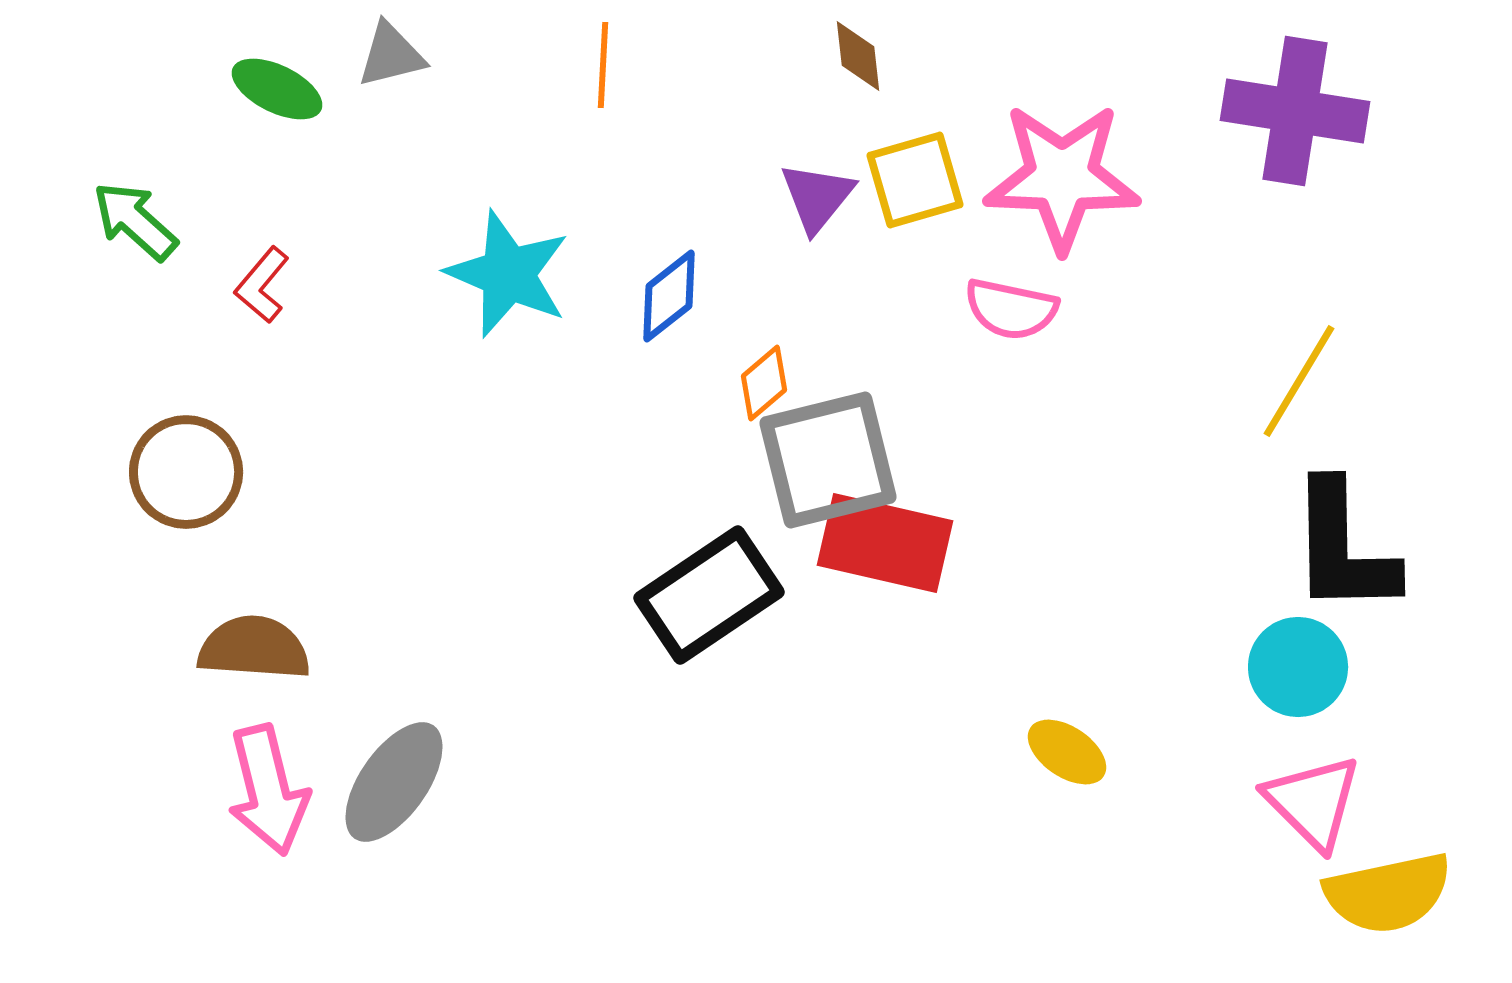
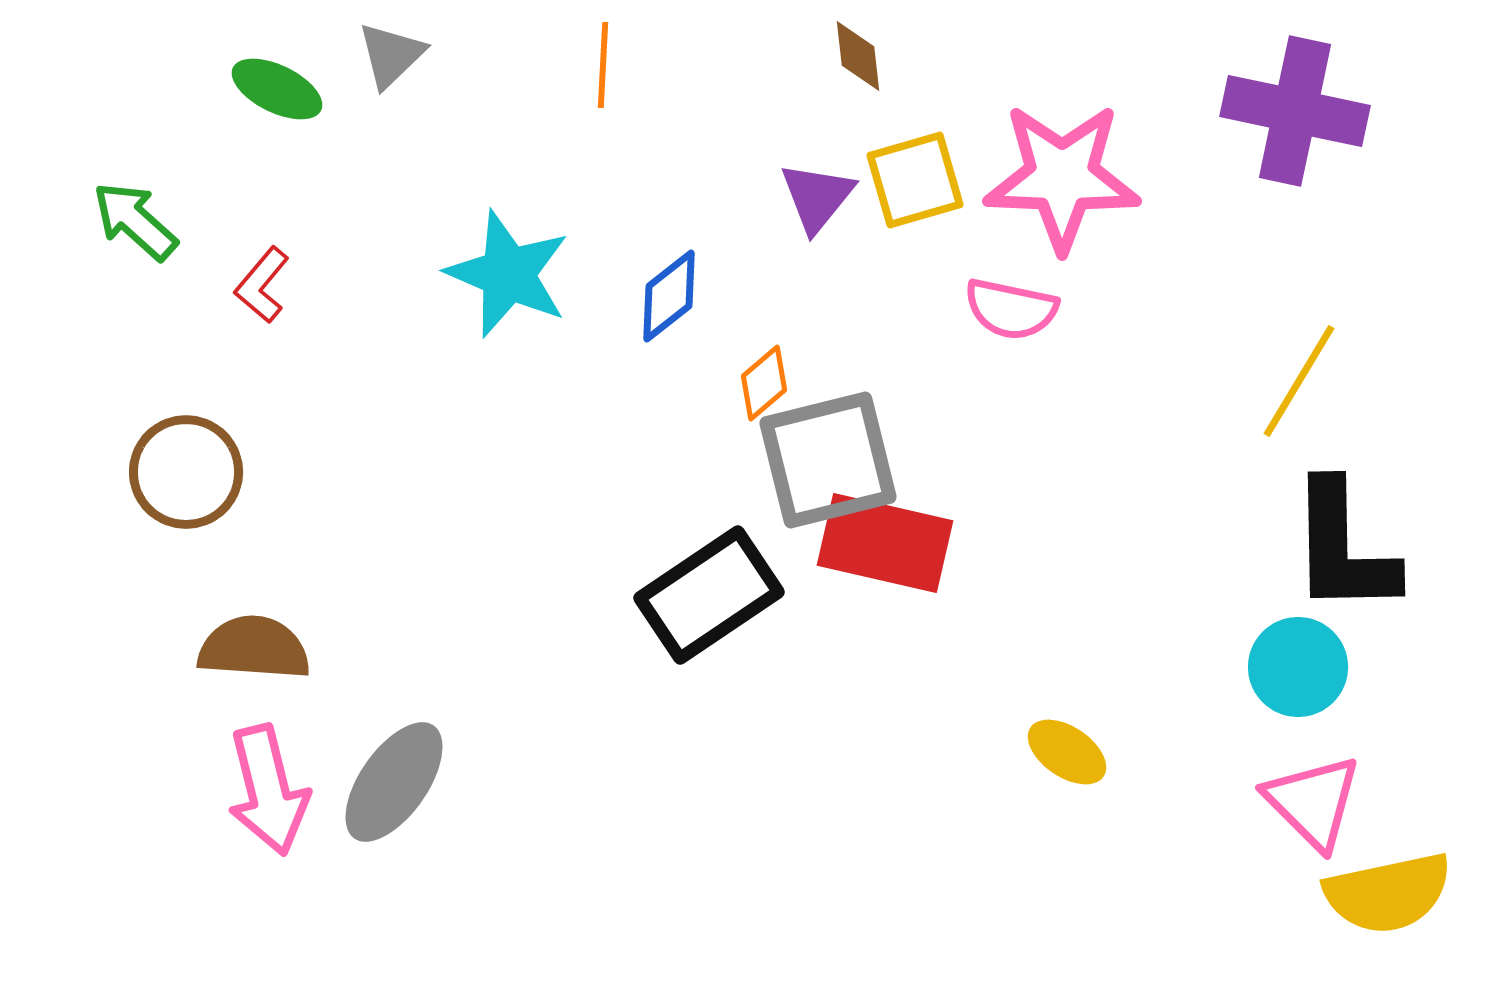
gray triangle: rotated 30 degrees counterclockwise
purple cross: rotated 3 degrees clockwise
